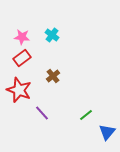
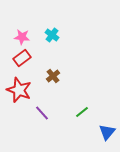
green line: moved 4 px left, 3 px up
